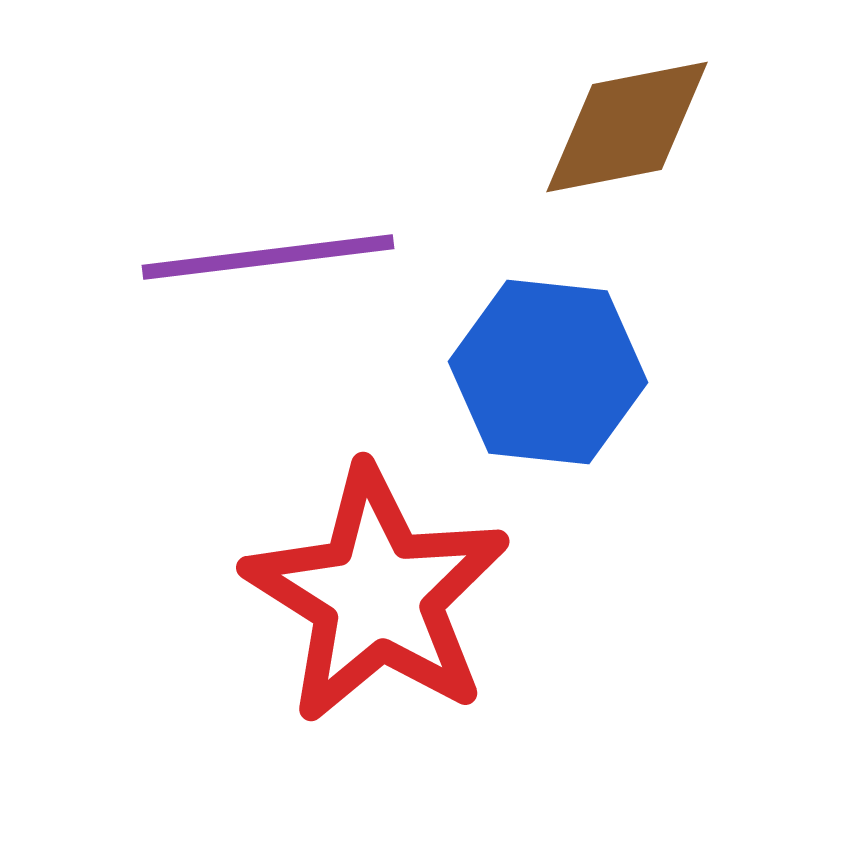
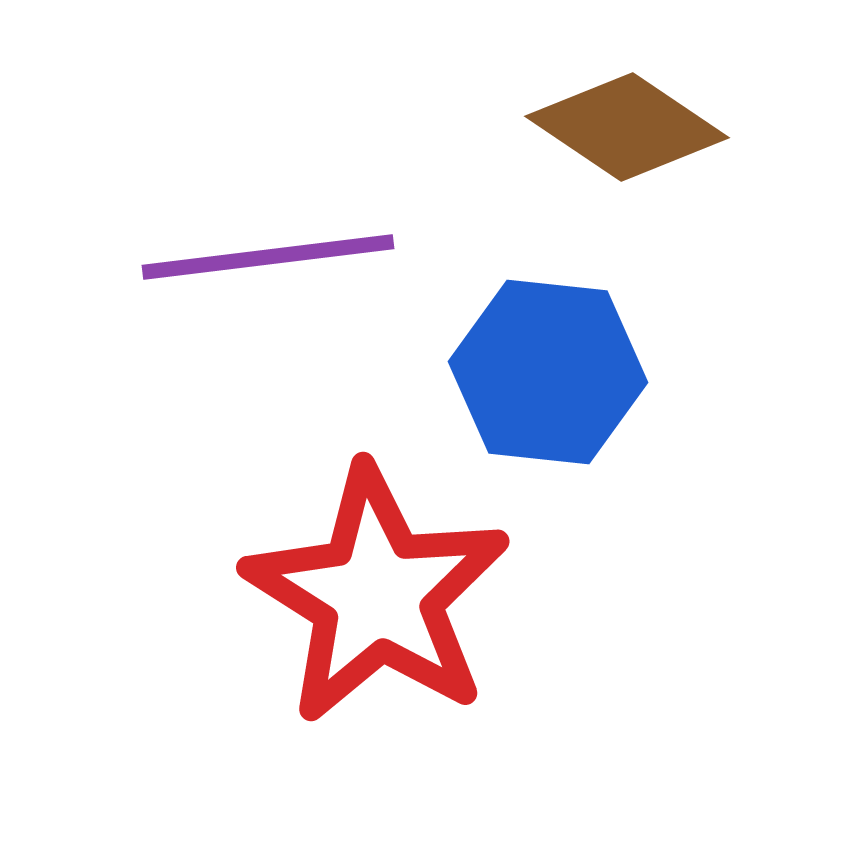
brown diamond: rotated 45 degrees clockwise
